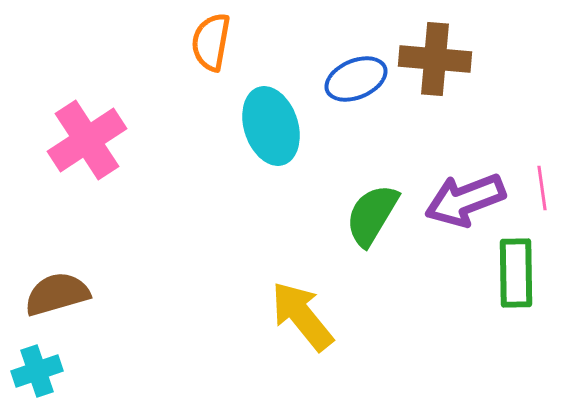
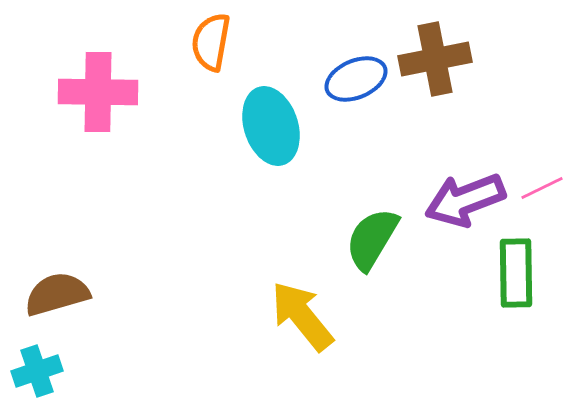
brown cross: rotated 16 degrees counterclockwise
pink cross: moved 11 px right, 48 px up; rotated 34 degrees clockwise
pink line: rotated 72 degrees clockwise
green semicircle: moved 24 px down
